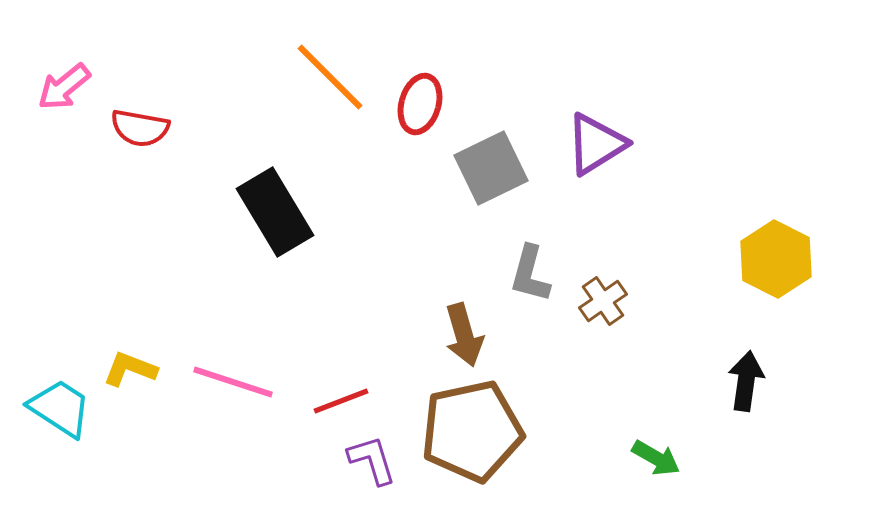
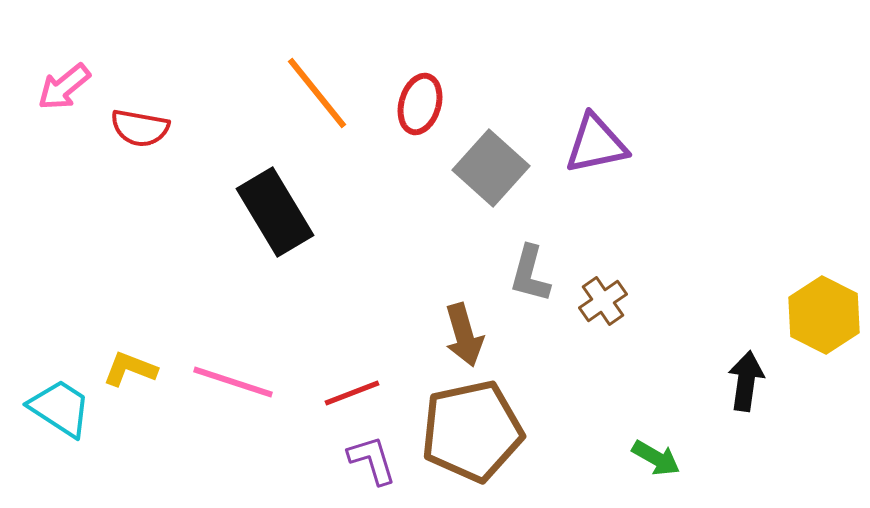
orange line: moved 13 px left, 16 px down; rotated 6 degrees clockwise
purple triangle: rotated 20 degrees clockwise
gray square: rotated 22 degrees counterclockwise
yellow hexagon: moved 48 px right, 56 px down
red line: moved 11 px right, 8 px up
